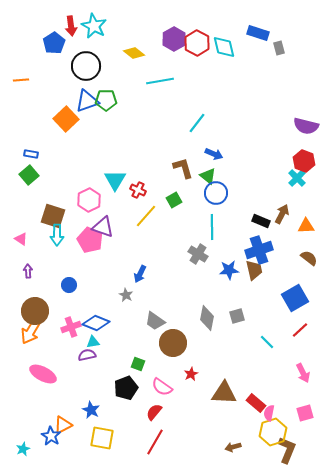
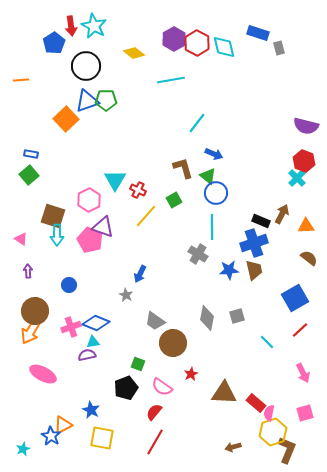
cyan line at (160, 81): moved 11 px right, 1 px up
blue cross at (259, 250): moved 5 px left, 7 px up
